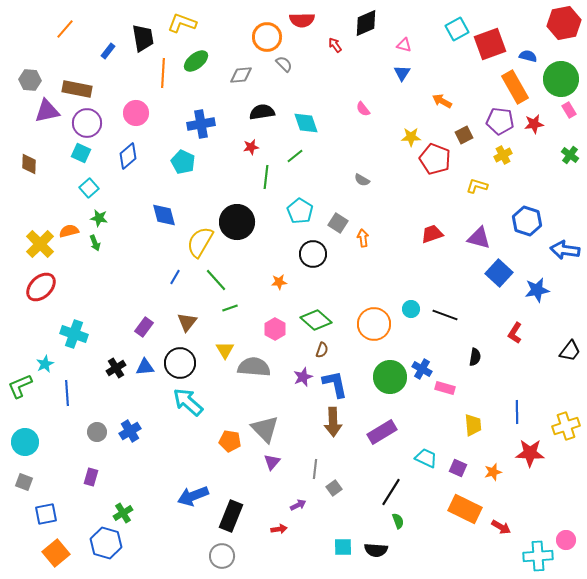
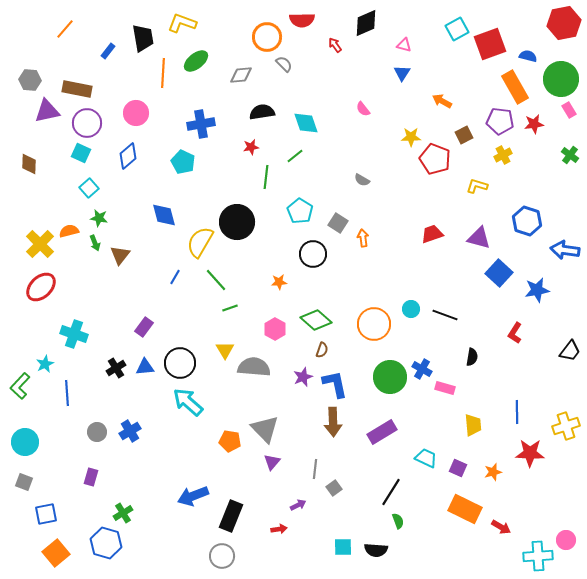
brown triangle at (187, 322): moved 67 px left, 67 px up
black semicircle at (475, 357): moved 3 px left
green L-shape at (20, 386): rotated 24 degrees counterclockwise
